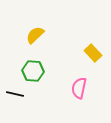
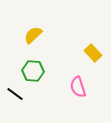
yellow semicircle: moved 2 px left
pink semicircle: moved 1 px left, 1 px up; rotated 30 degrees counterclockwise
black line: rotated 24 degrees clockwise
